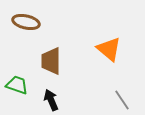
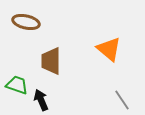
black arrow: moved 10 px left
